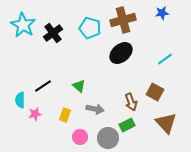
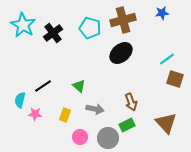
cyan line: moved 2 px right
brown square: moved 20 px right, 13 px up; rotated 12 degrees counterclockwise
cyan semicircle: rotated 14 degrees clockwise
pink star: rotated 16 degrees clockwise
